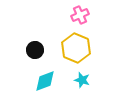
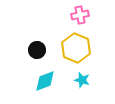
pink cross: rotated 12 degrees clockwise
black circle: moved 2 px right
